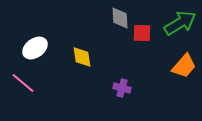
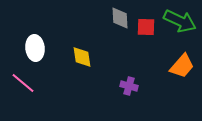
green arrow: moved 2 px up; rotated 56 degrees clockwise
red square: moved 4 px right, 6 px up
white ellipse: rotated 60 degrees counterclockwise
orange trapezoid: moved 2 px left
purple cross: moved 7 px right, 2 px up
